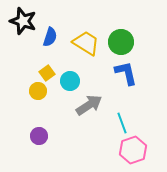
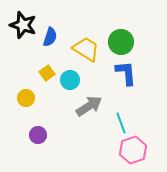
black star: moved 4 px down
yellow trapezoid: moved 6 px down
blue L-shape: rotated 8 degrees clockwise
cyan circle: moved 1 px up
yellow circle: moved 12 px left, 7 px down
gray arrow: moved 1 px down
cyan line: moved 1 px left
purple circle: moved 1 px left, 1 px up
